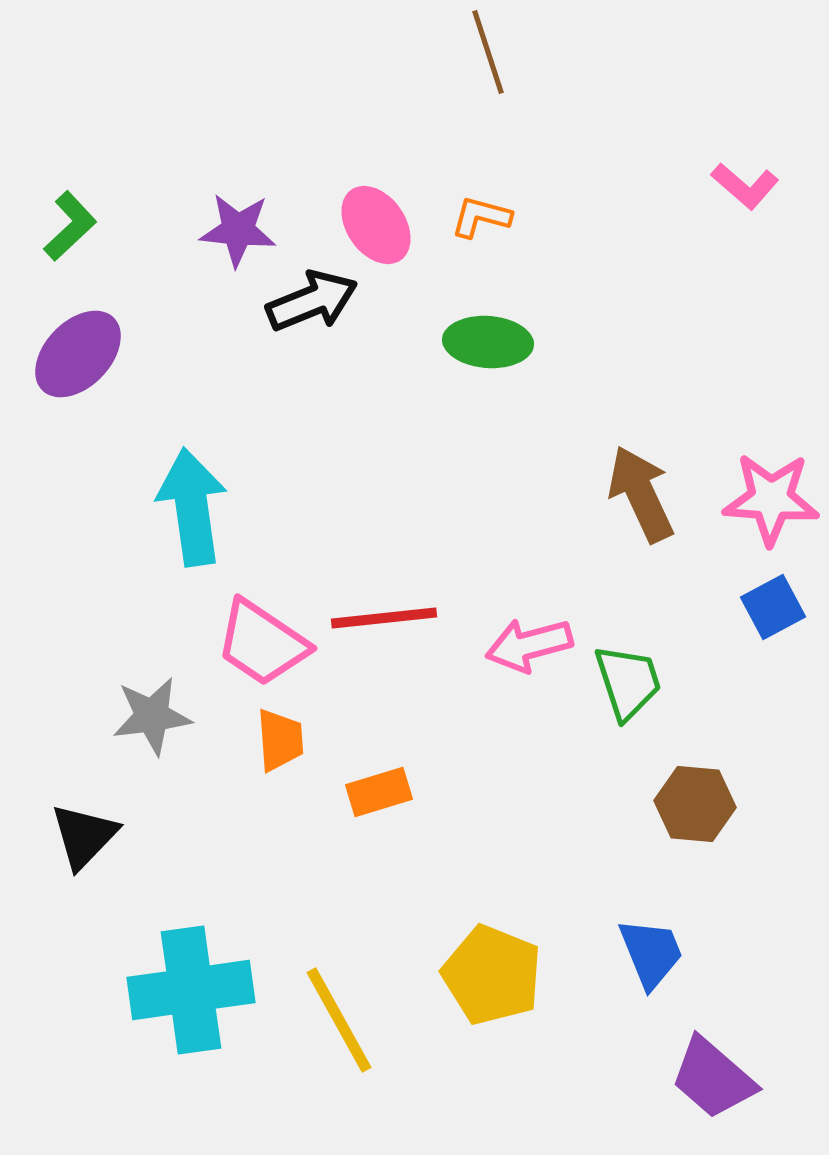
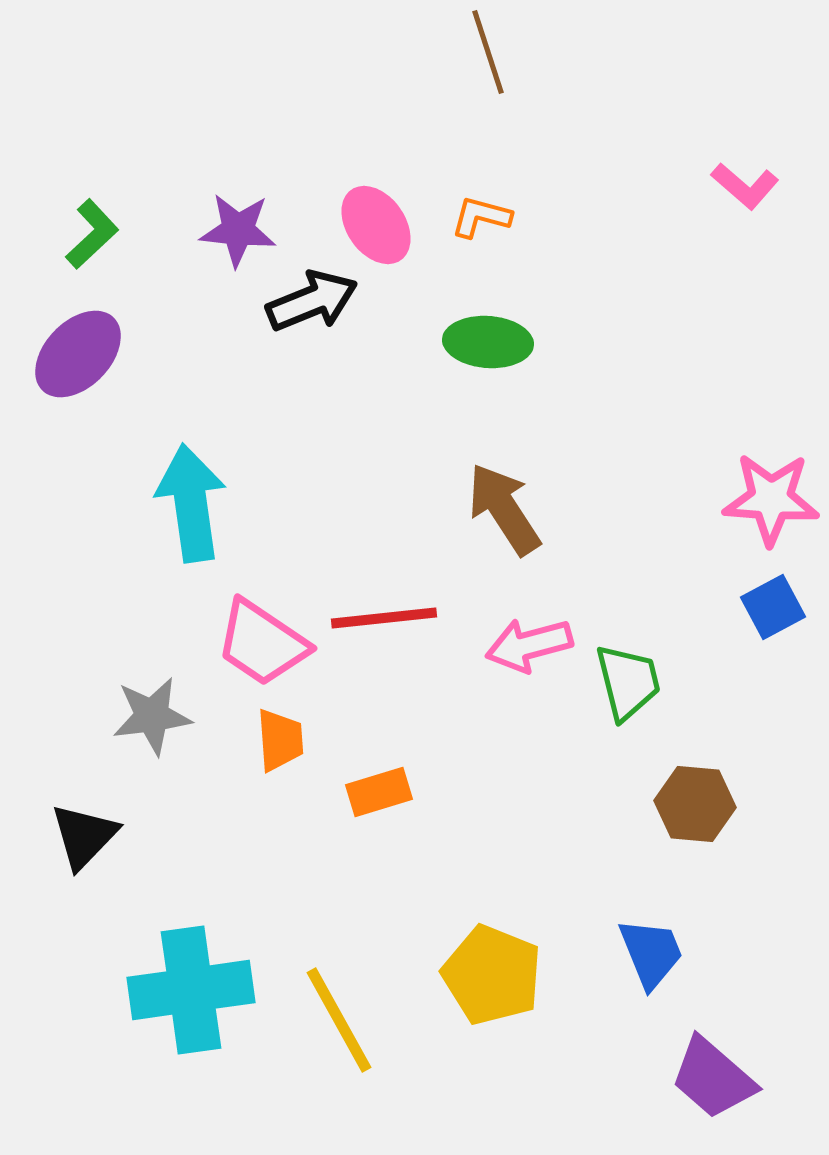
green L-shape: moved 22 px right, 8 px down
brown arrow: moved 137 px left, 15 px down; rotated 8 degrees counterclockwise
cyan arrow: moved 1 px left, 4 px up
green trapezoid: rotated 4 degrees clockwise
